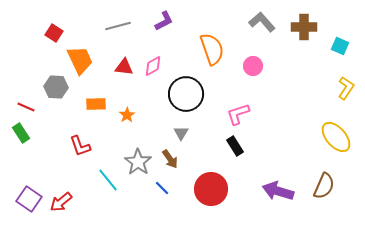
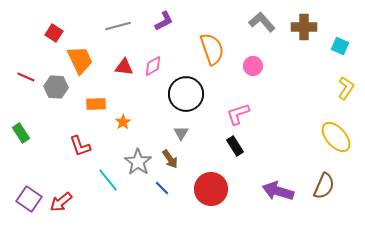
red line: moved 30 px up
orange star: moved 4 px left, 7 px down
